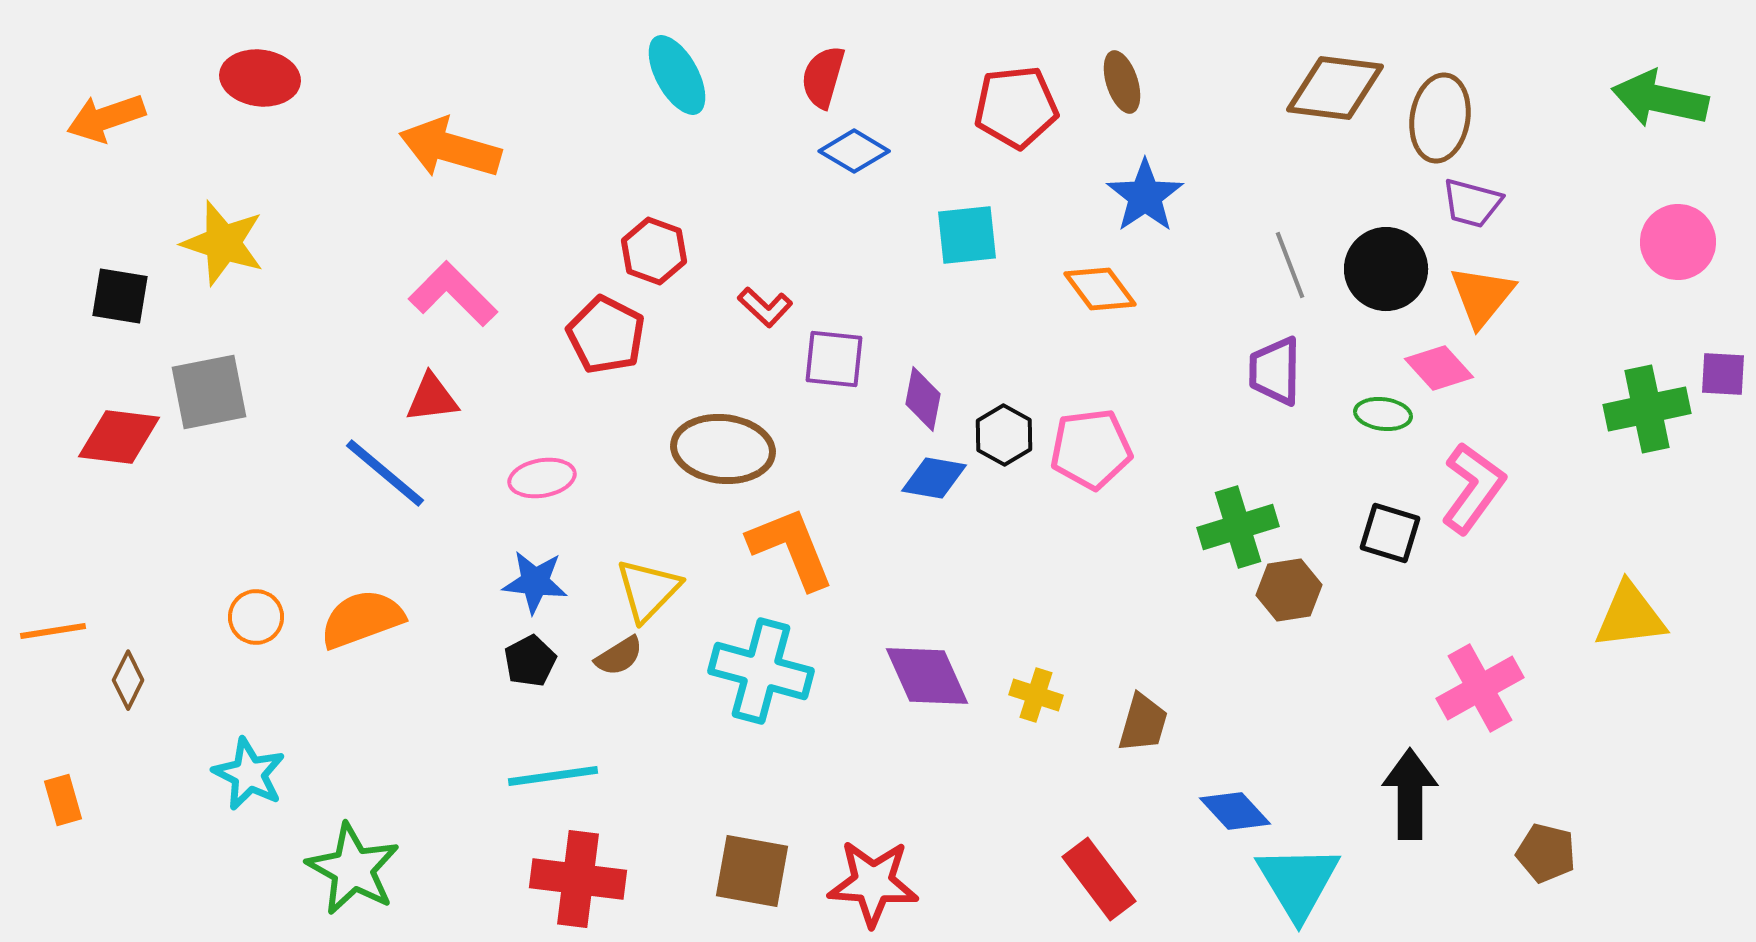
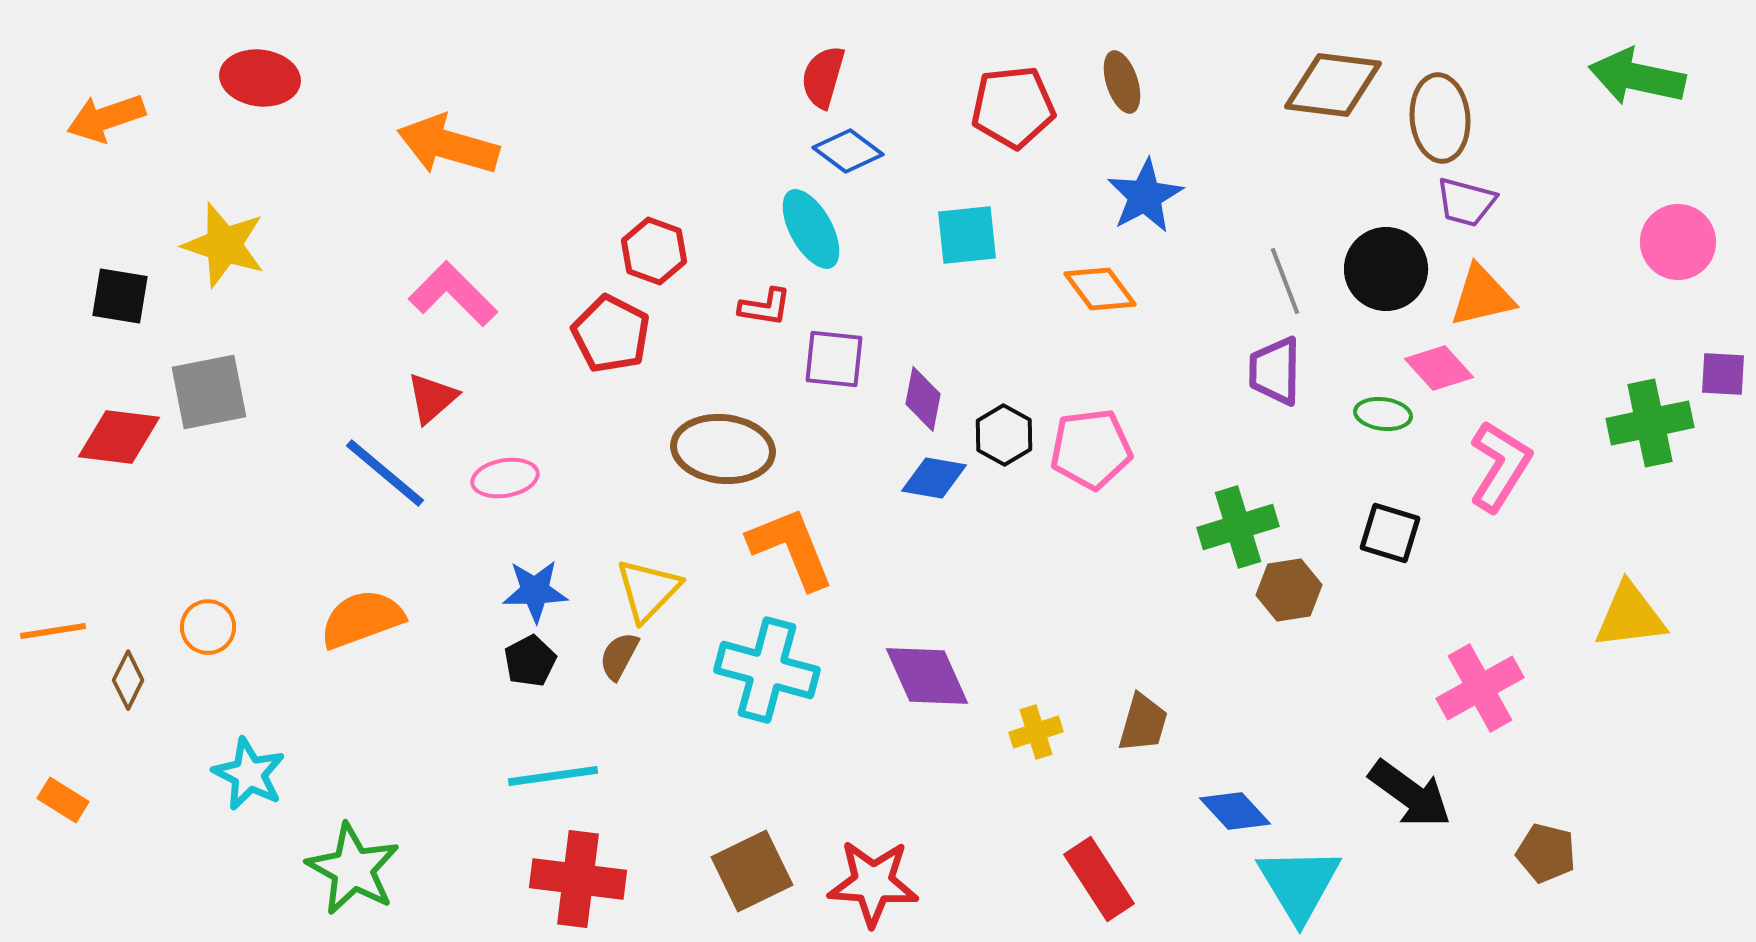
cyan ellipse at (677, 75): moved 134 px right, 154 px down
brown diamond at (1335, 88): moved 2 px left, 3 px up
green arrow at (1660, 99): moved 23 px left, 22 px up
red pentagon at (1016, 107): moved 3 px left
brown ellipse at (1440, 118): rotated 14 degrees counterclockwise
orange arrow at (450, 148): moved 2 px left, 3 px up
blue diamond at (854, 151): moved 6 px left; rotated 6 degrees clockwise
blue star at (1145, 196): rotated 6 degrees clockwise
purple trapezoid at (1472, 203): moved 6 px left, 1 px up
yellow star at (223, 243): moved 1 px right, 2 px down
gray line at (1290, 265): moved 5 px left, 16 px down
orange triangle at (1482, 296): rotated 38 degrees clockwise
red L-shape at (765, 307): rotated 34 degrees counterclockwise
red pentagon at (606, 335): moved 5 px right, 1 px up
red triangle at (432, 398): rotated 34 degrees counterclockwise
green cross at (1647, 409): moved 3 px right, 14 px down
pink ellipse at (542, 478): moved 37 px left
pink L-shape at (1473, 488): moved 27 px right, 22 px up; rotated 4 degrees counterclockwise
blue star at (535, 582): moved 9 px down; rotated 8 degrees counterclockwise
orange circle at (256, 617): moved 48 px left, 10 px down
brown semicircle at (619, 656): rotated 150 degrees clockwise
cyan cross at (761, 671): moved 6 px right, 1 px up
yellow cross at (1036, 695): moved 37 px down; rotated 36 degrees counterclockwise
black arrow at (1410, 794): rotated 126 degrees clockwise
orange rectangle at (63, 800): rotated 42 degrees counterclockwise
brown square at (752, 871): rotated 36 degrees counterclockwise
red rectangle at (1099, 879): rotated 4 degrees clockwise
cyan triangle at (1298, 882): moved 1 px right, 2 px down
